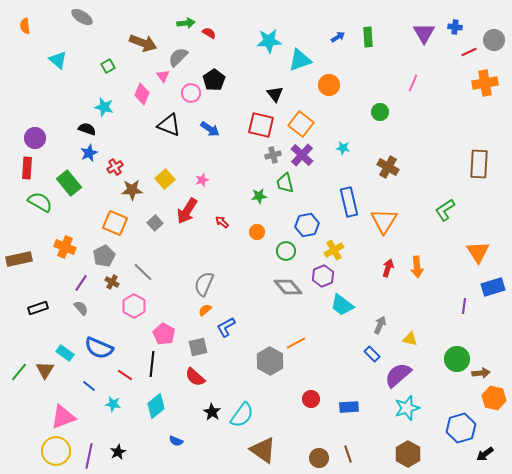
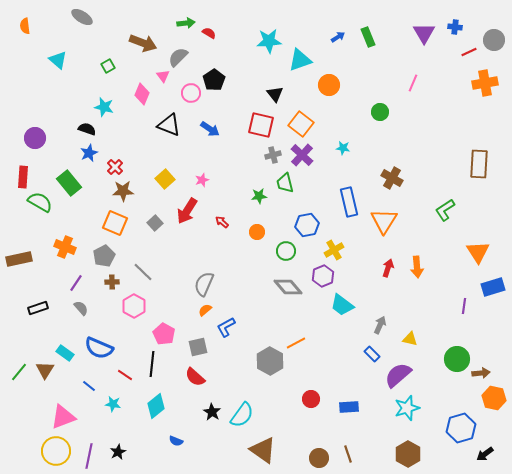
green rectangle at (368, 37): rotated 18 degrees counterclockwise
red cross at (115, 167): rotated 14 degrees counterclockwise
brown cross at (388, 167): moved 4 px right, 11 px down
red rectangle at (27, 168): moved 4 px left, 9 px down
brown star at (132, 190): moved 9 px left, 1 px down
brown cross at (112, 282): rotated 32 degrees counterclockwise
purple line at (81, 283): moved 5 px left
